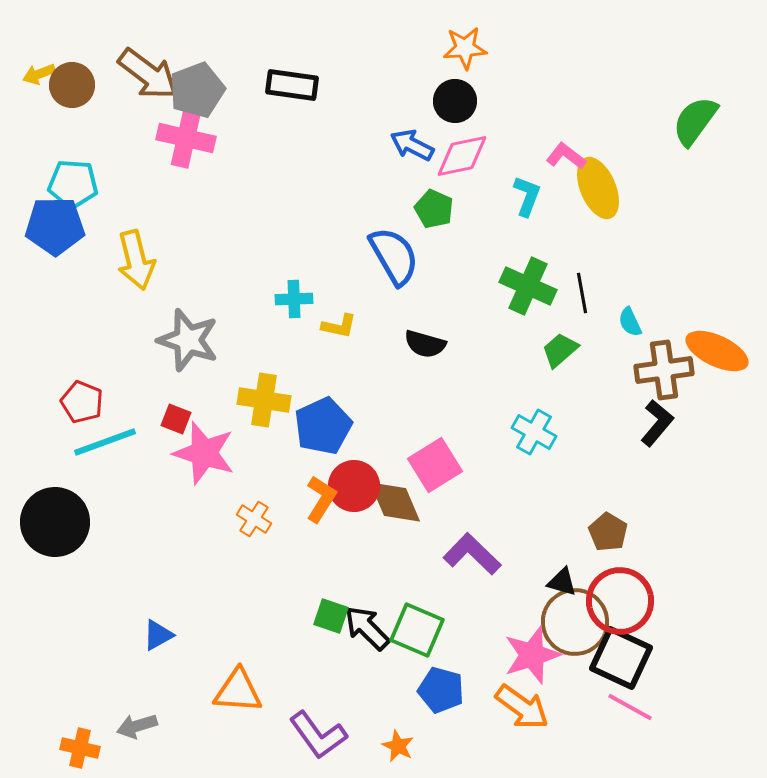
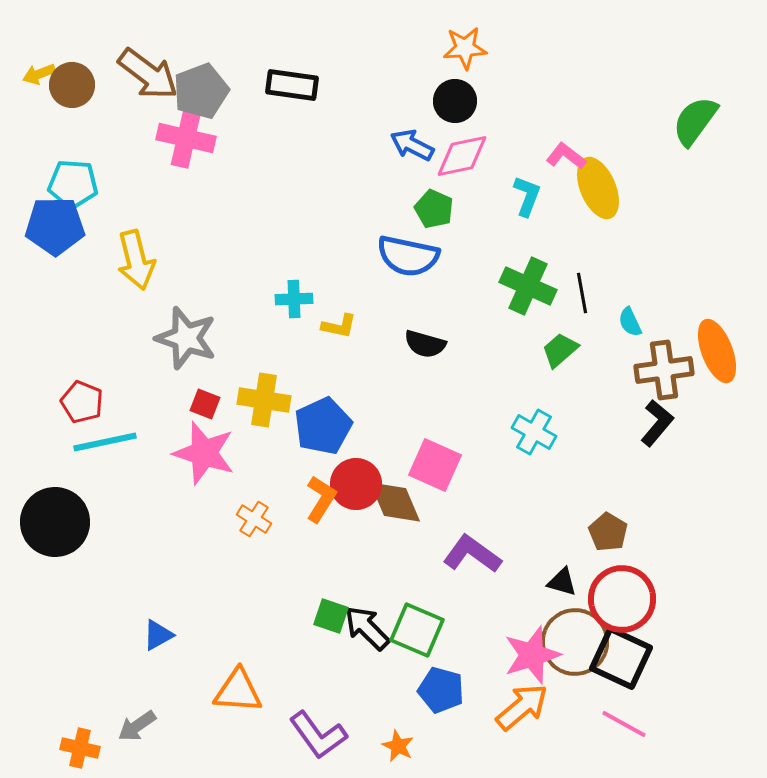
gray pentagon at (197, 90): moved 4 px right, 1 px down
blue semicircle at (394, 256): moved 14 px right; rotated 132 degrees clockwise
gray star at (188, 340): moved 2 px left, 2 px up
orange ellipse at (717, 351): rotated 44 degrees clockwise
red square at (176, 419): moved 29 px right, 15 px up
cyan line at (105, 442): rotated 8 degrees clockwise
pink square at (435, 465): rotated 34 degrees counterclockwise
red circle at (354, 486): moved 2 px right, 2 px up
purple L-shape at (472, 554): rotated 8 degrees counterclockwise
red circle at (620, 601): moved 2 px right, 2 px up
brown circle at (575, 622): moved 20 px down
orange arrow at (522, 707): rotated 76 degrees counterclockwise
pink line at (630, 707): moved 6 px left, 17 px down
gray arrow at (137, 726): rotated 18 degrees counterclockwise
